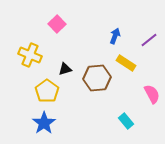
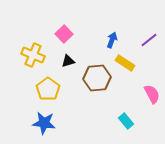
pink square: moved 7 px right, 10 px down
blue arrow: moved 3 px left, 4 px down
yellow cross: moved 3 px right
yellow rectangle: moved 1 px left
black triangle: moved 3 px right, 8 px up
yellow pentagon: moved 1 px right, 2 px up
blue star: rotated 30 degrees counterclockwise
